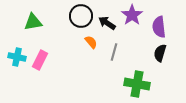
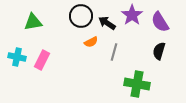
purple semicircle: moved 1 px right, 5 px up; rotated 25 degrees counterclockwise
orange semicircle: rotated 104 degrees clockwise
black semicircle: moved 1 px left, 2 px up
pink rectangle: moved 2 px right
